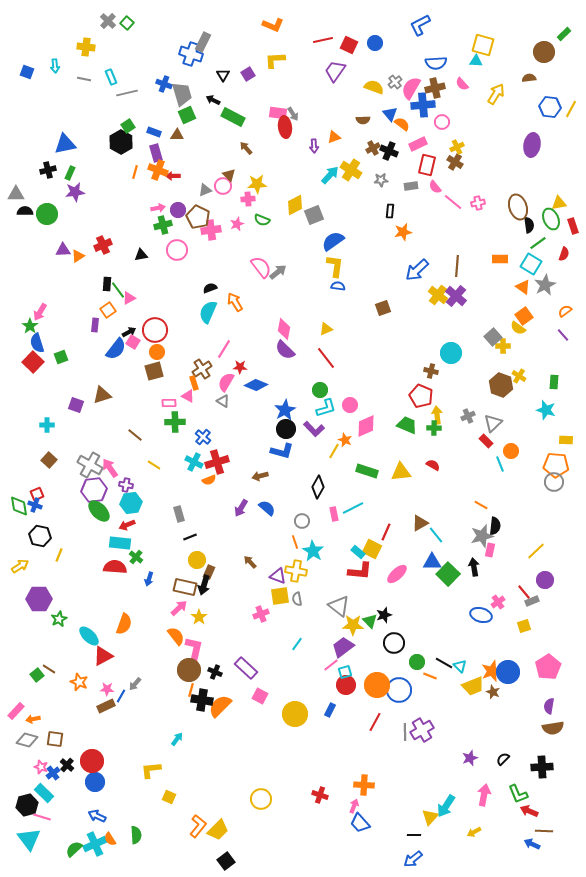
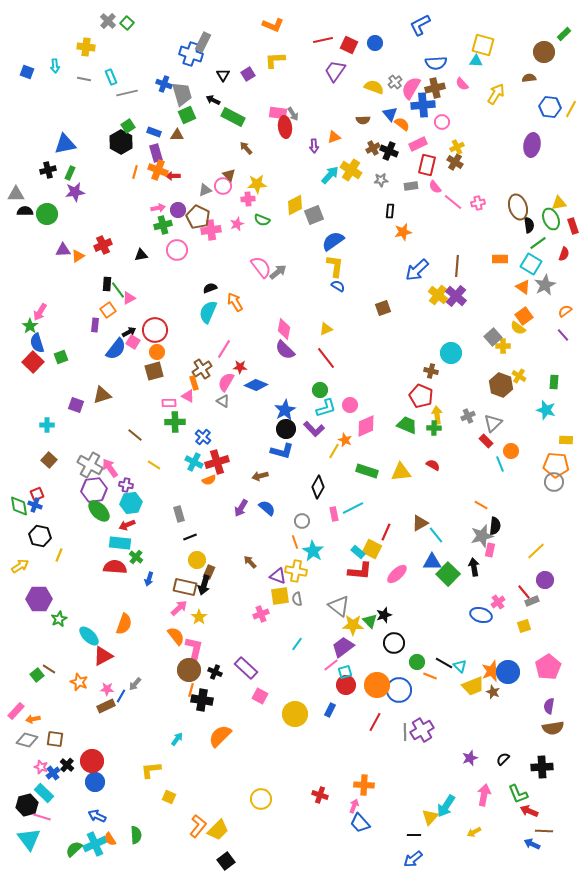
blue semicircle at (338, 286): rotated 24 degrees clockwise
orange semicircle at (220, 706): moved 30 px down
